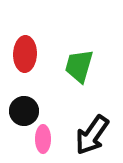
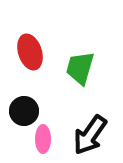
red ellipse: moved 5 px right, 2 px up; rotated 20 degrees counterclockwise
green trapezoid: moved 1 px right, 2 px down
black arrow: moved 2 px left
